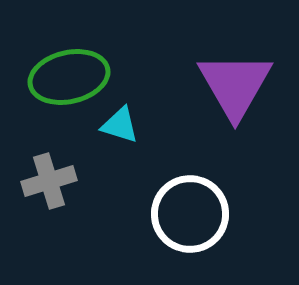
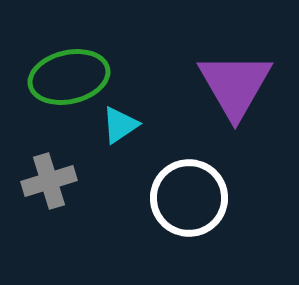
cyan triangle: rotated 51 degrees counterclockwise
white circle: moved 1 px left, 16 px up
